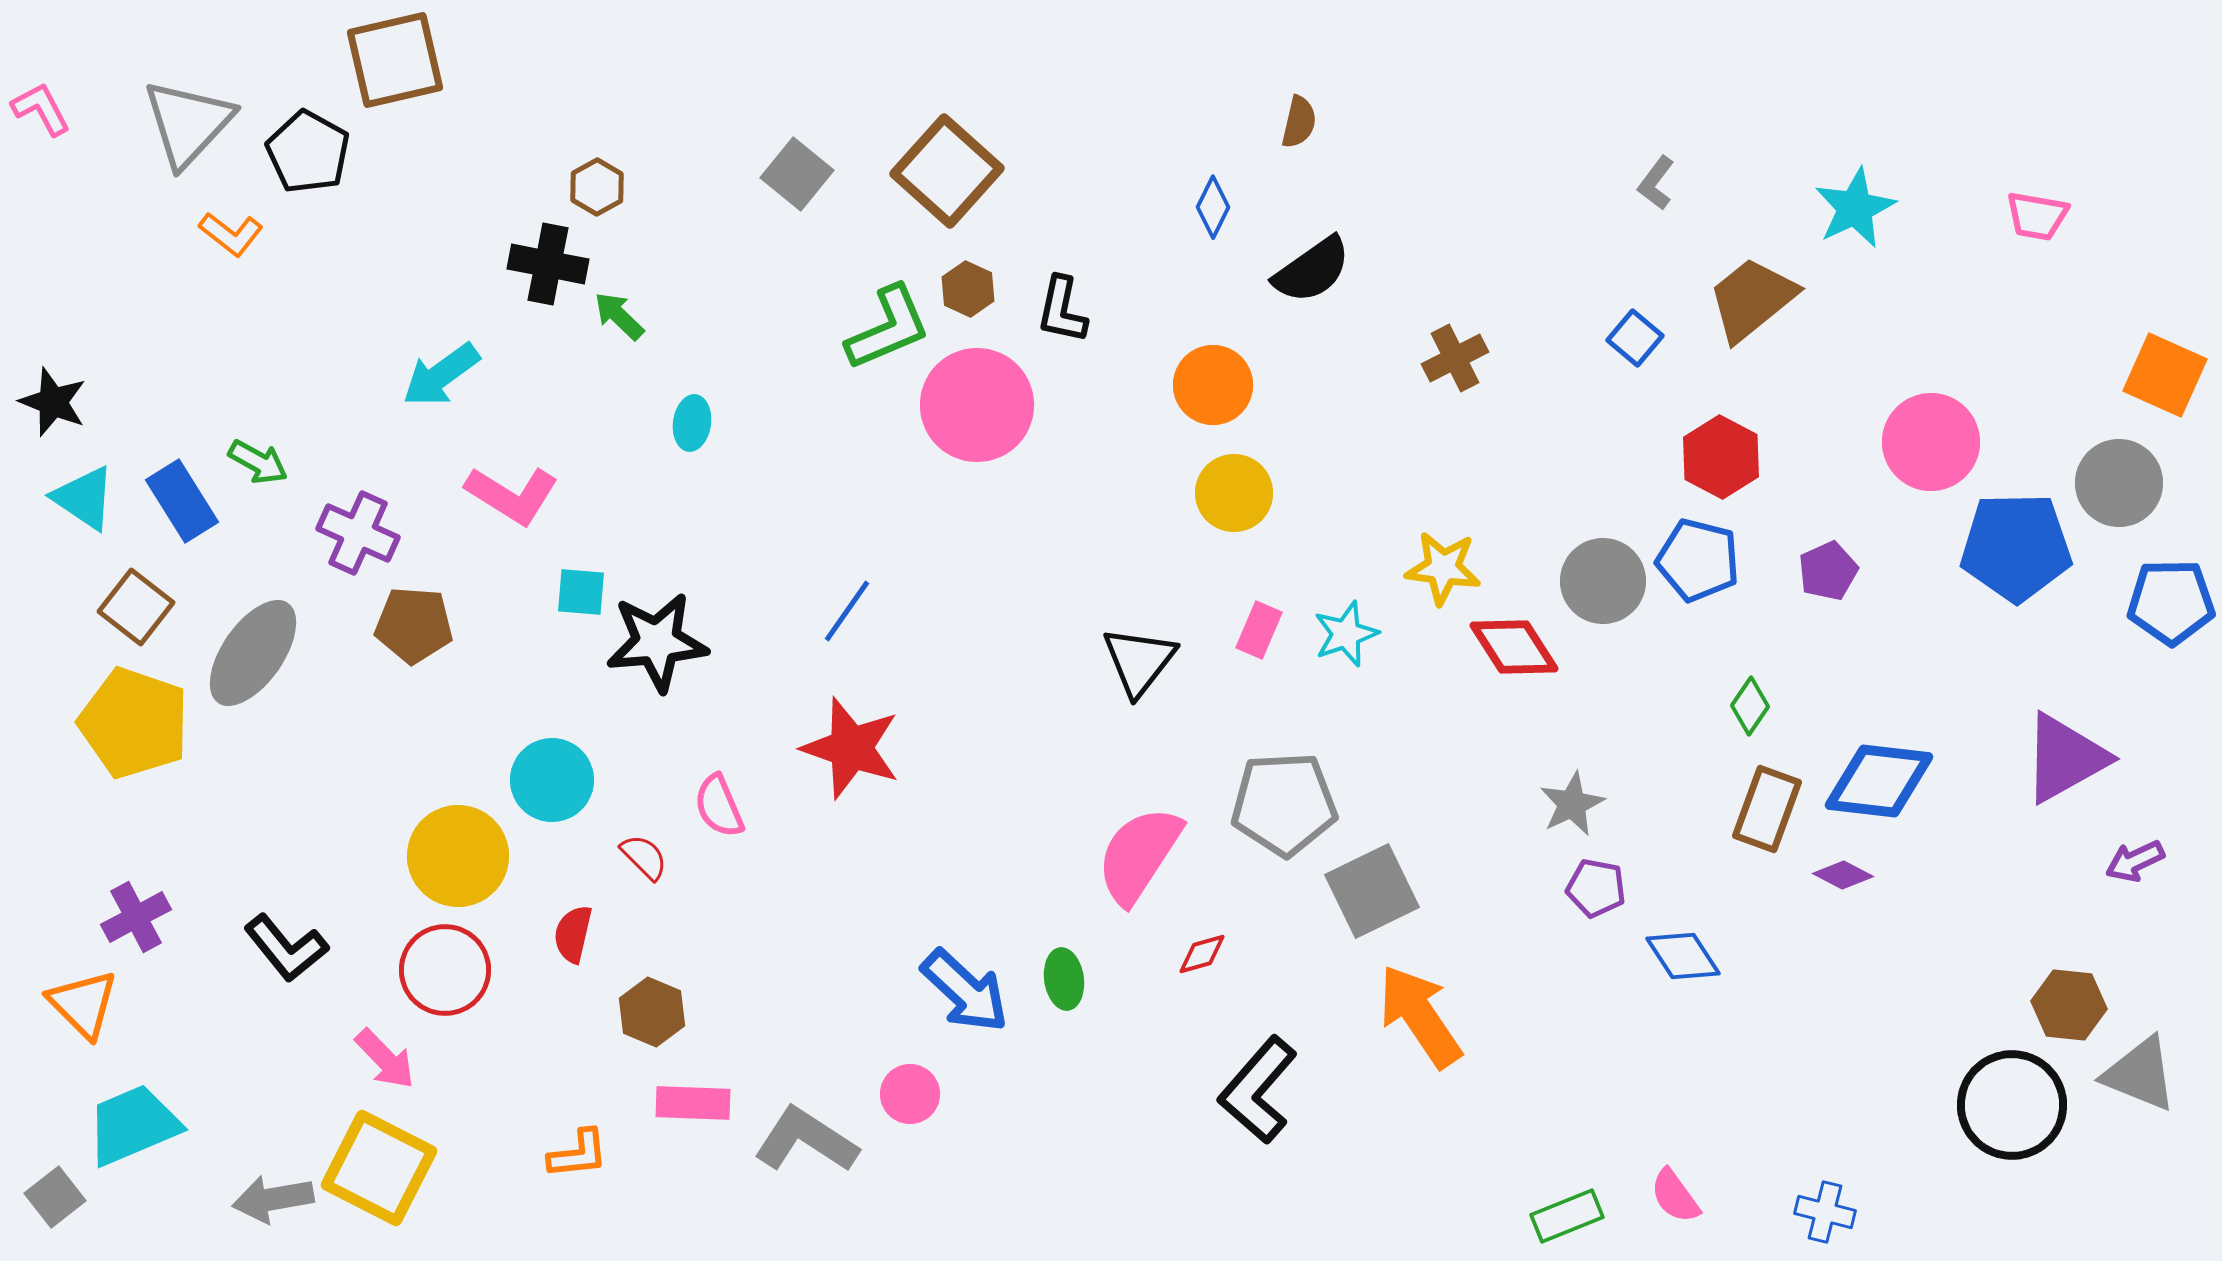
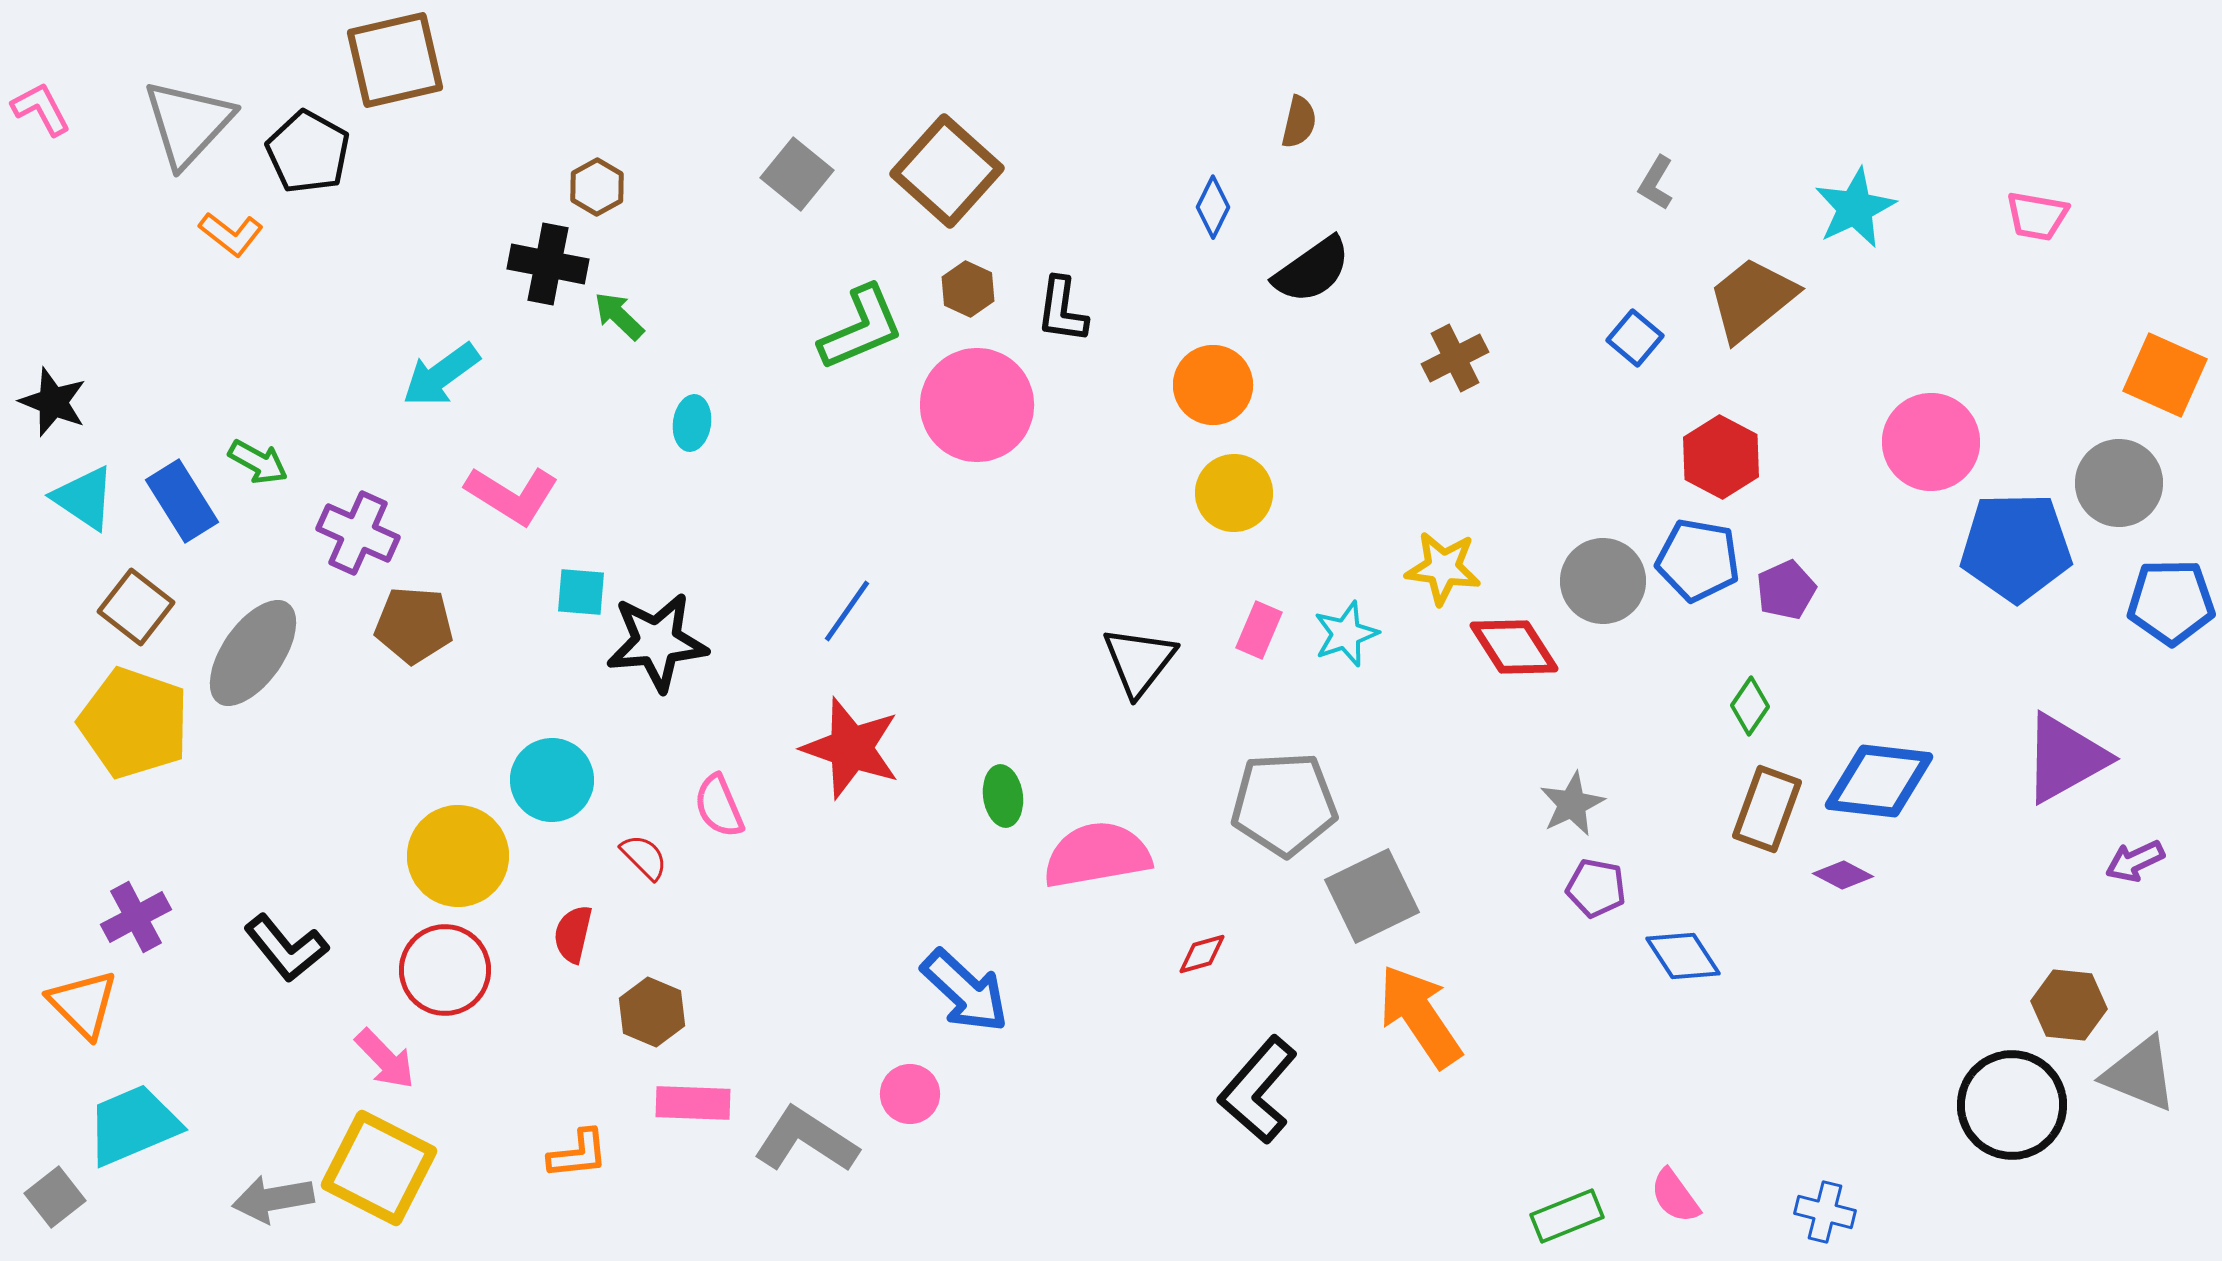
gray L-shape at (1656, 183): rotated 6 degrees counterclockwise
black L-shape at (1062, 310): rotated 4 degrees counterclockwise
green L-shape at (888, 328): moved 27 px left
blue pentagon at (1698, 560): rotated 4 degrees counterclockwise
purple pentagon at (1828, 571): moved 42 px left, 19 px down
pink semicircle at (1139, 855): moved 42 px left; rotated 47 degrees clockwise
gray square at (1372, 891): moved 5 px down
green ellipse at (1064, 979): moved 61 px left, 183 px up
